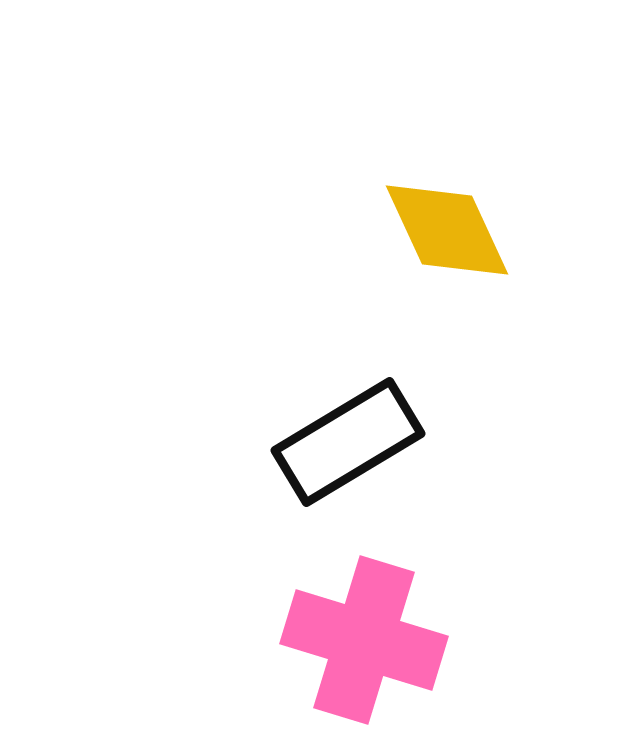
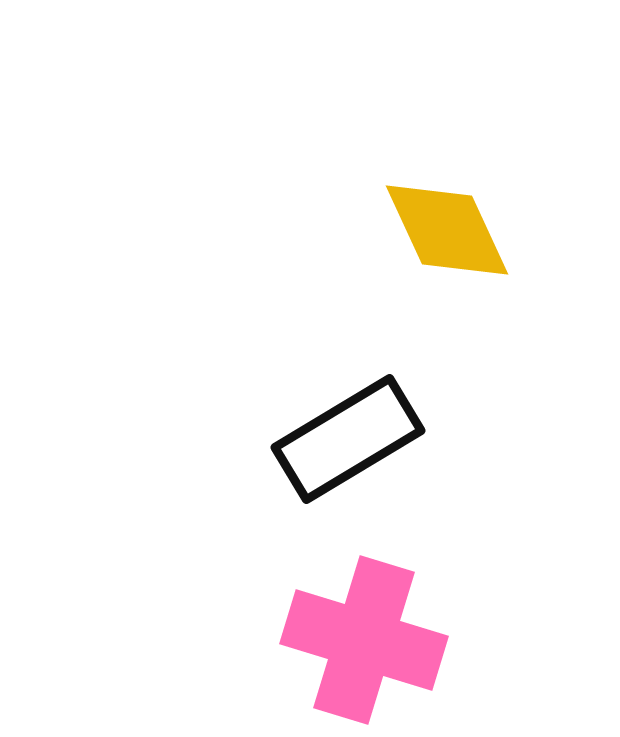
black rectangle: moved 3 px up
